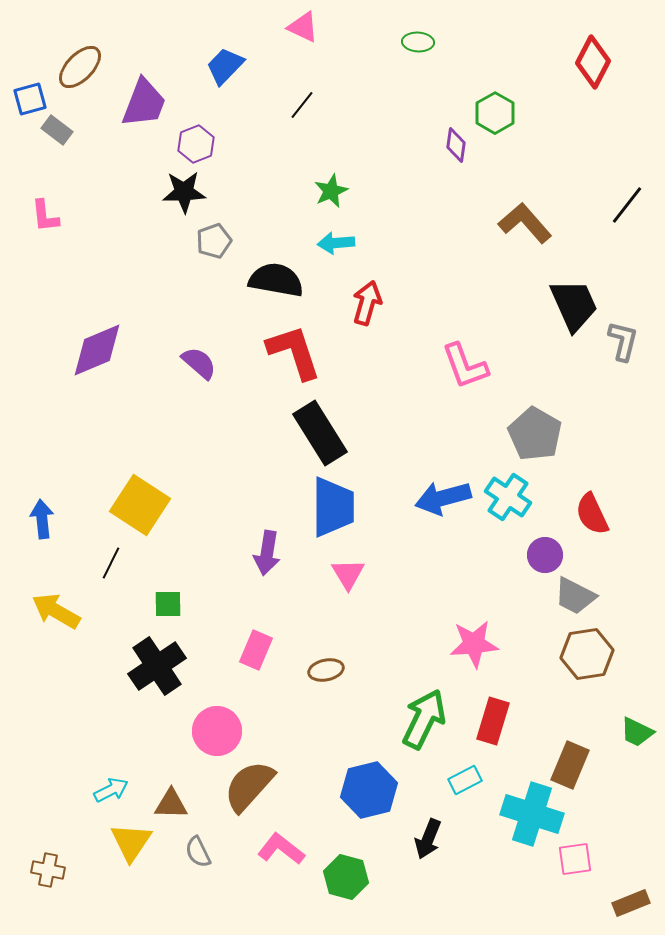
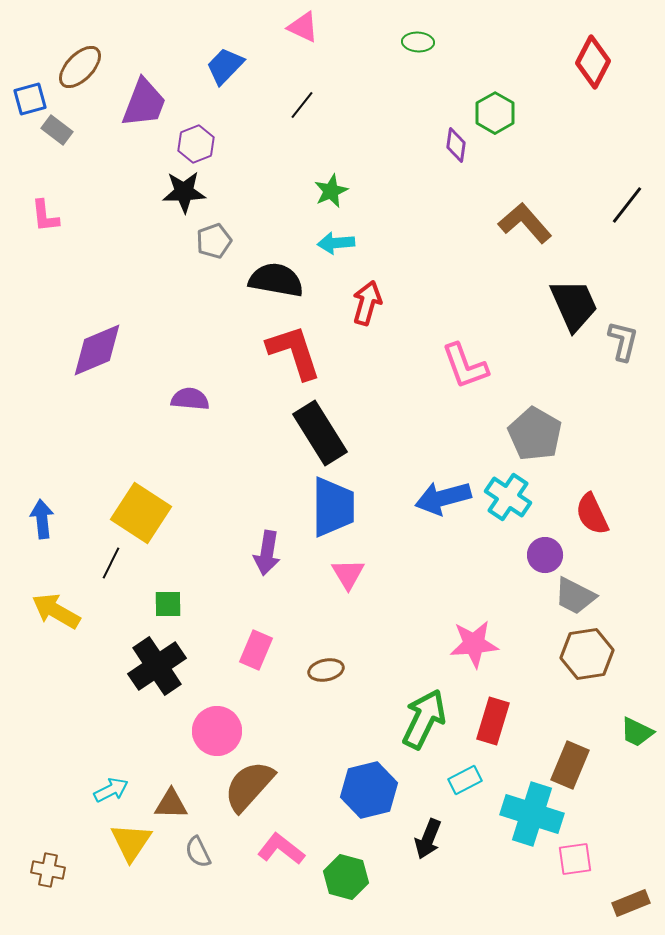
purple semicircle at (199, 363): moved 9 px left, 36 px down; rotated 36 degrees counterclockwise
yellow square at (140, 505): moved 1 px right, 8 px down
